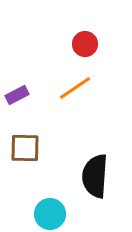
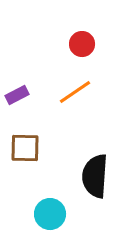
red circle: moved 3 px left
orange line: moved 4 px down
